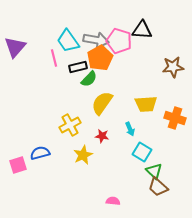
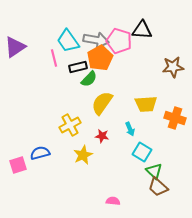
purple triangle: rotated 15 degrees clockwise
